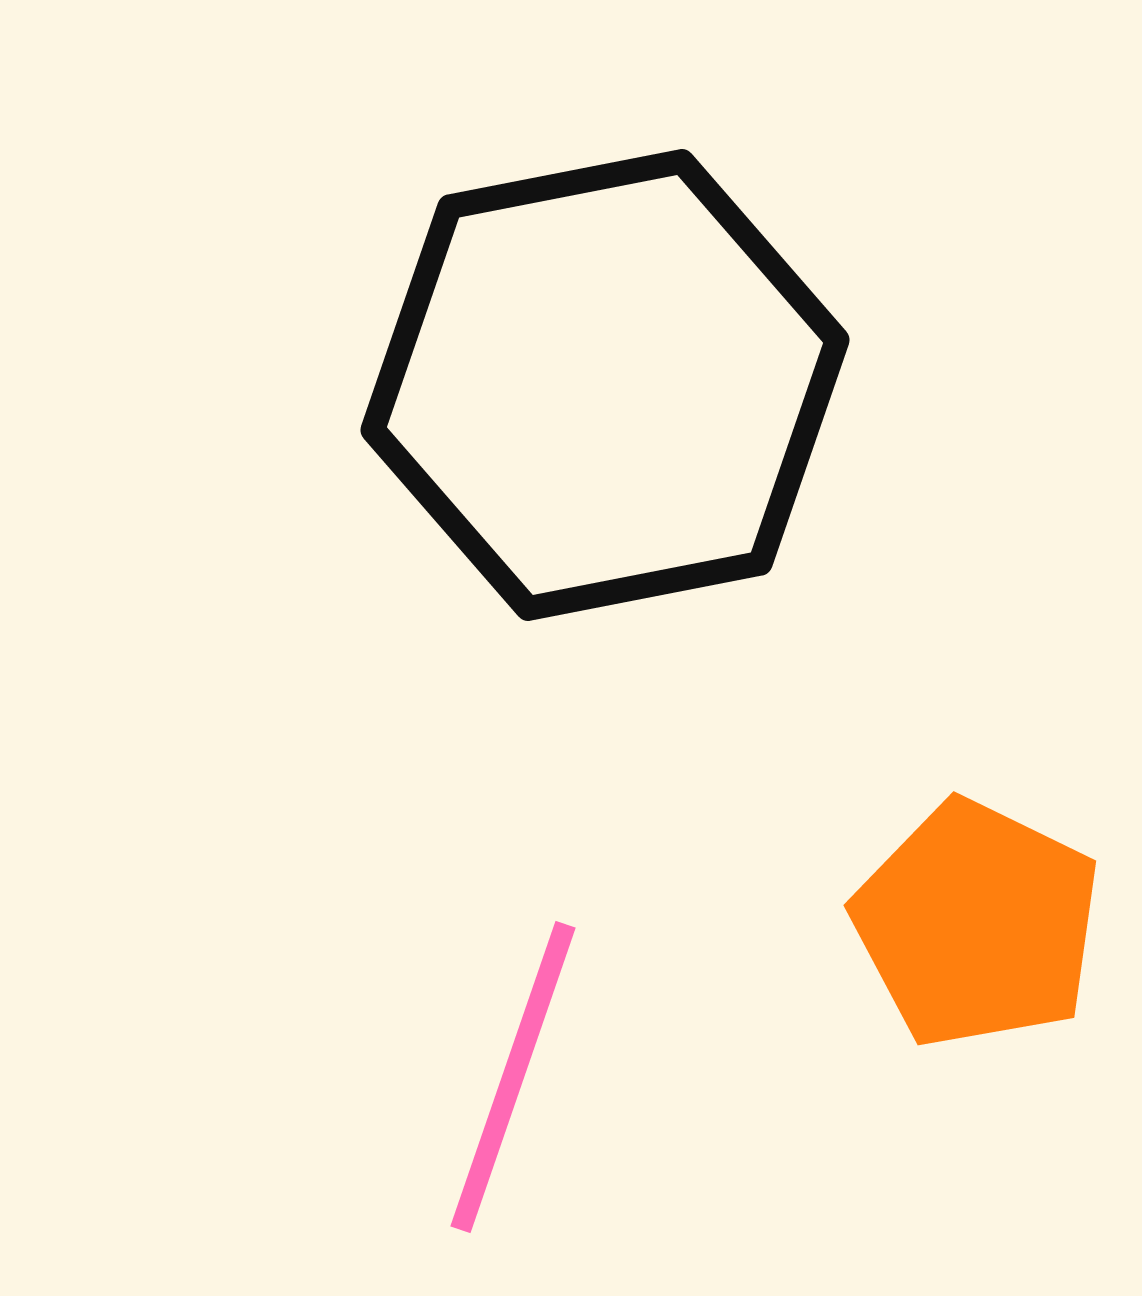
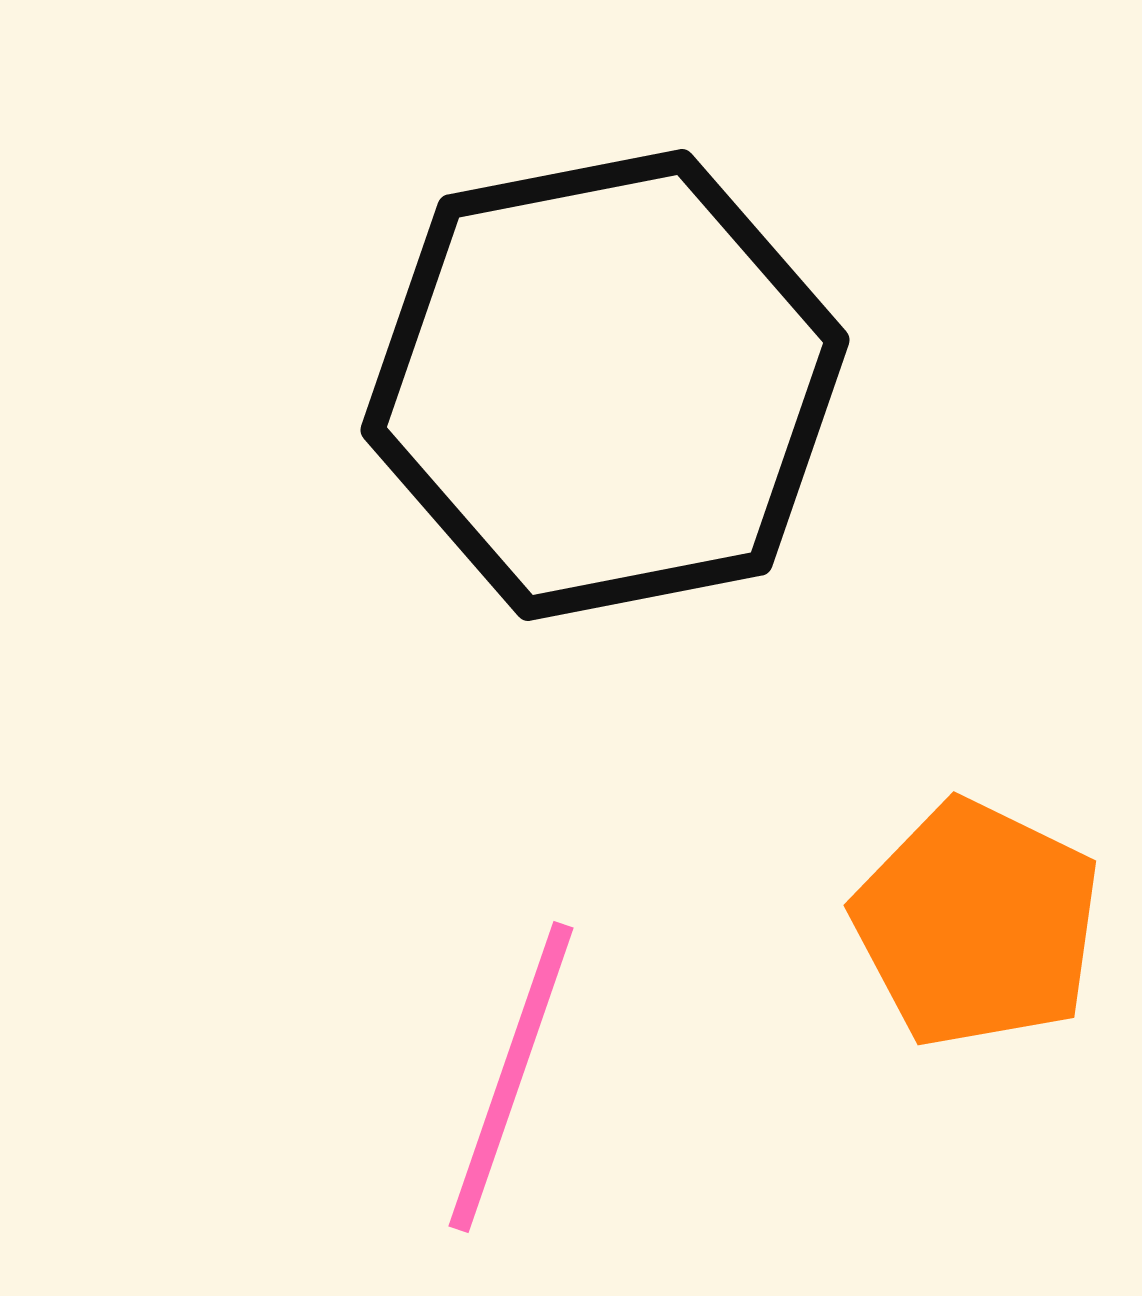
pink line: moved 2 px left
